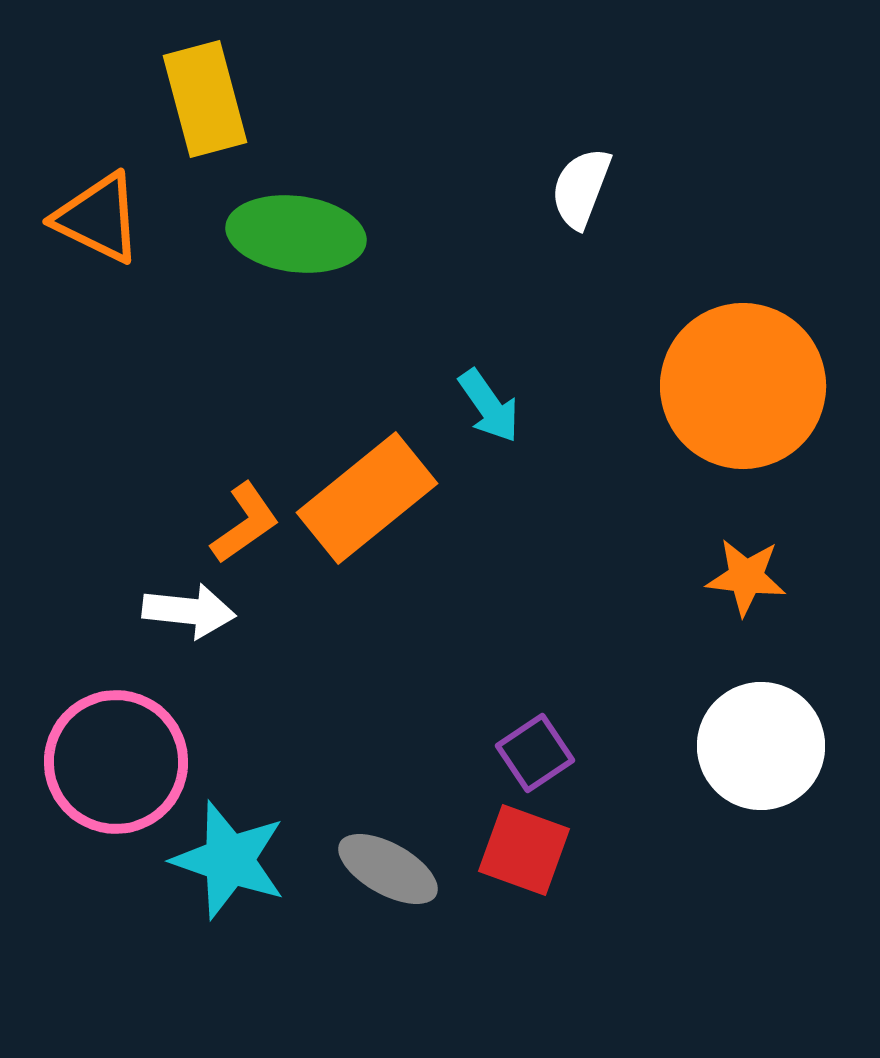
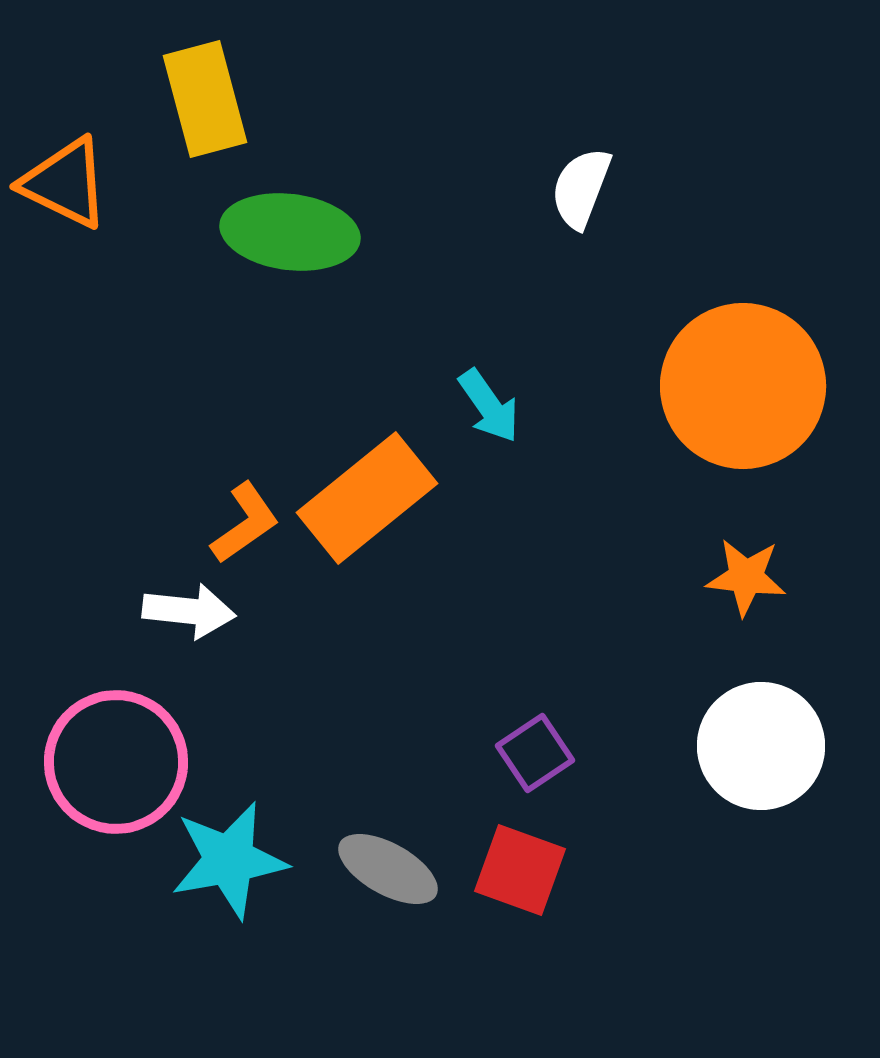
orange triangle: moved 33 px left, 35 px up
green ellipse: moved 6 px left, 2 px up
red square: moved 4 px left, 20 px down
cyan star: rotated 29 degrees counterclockwise
